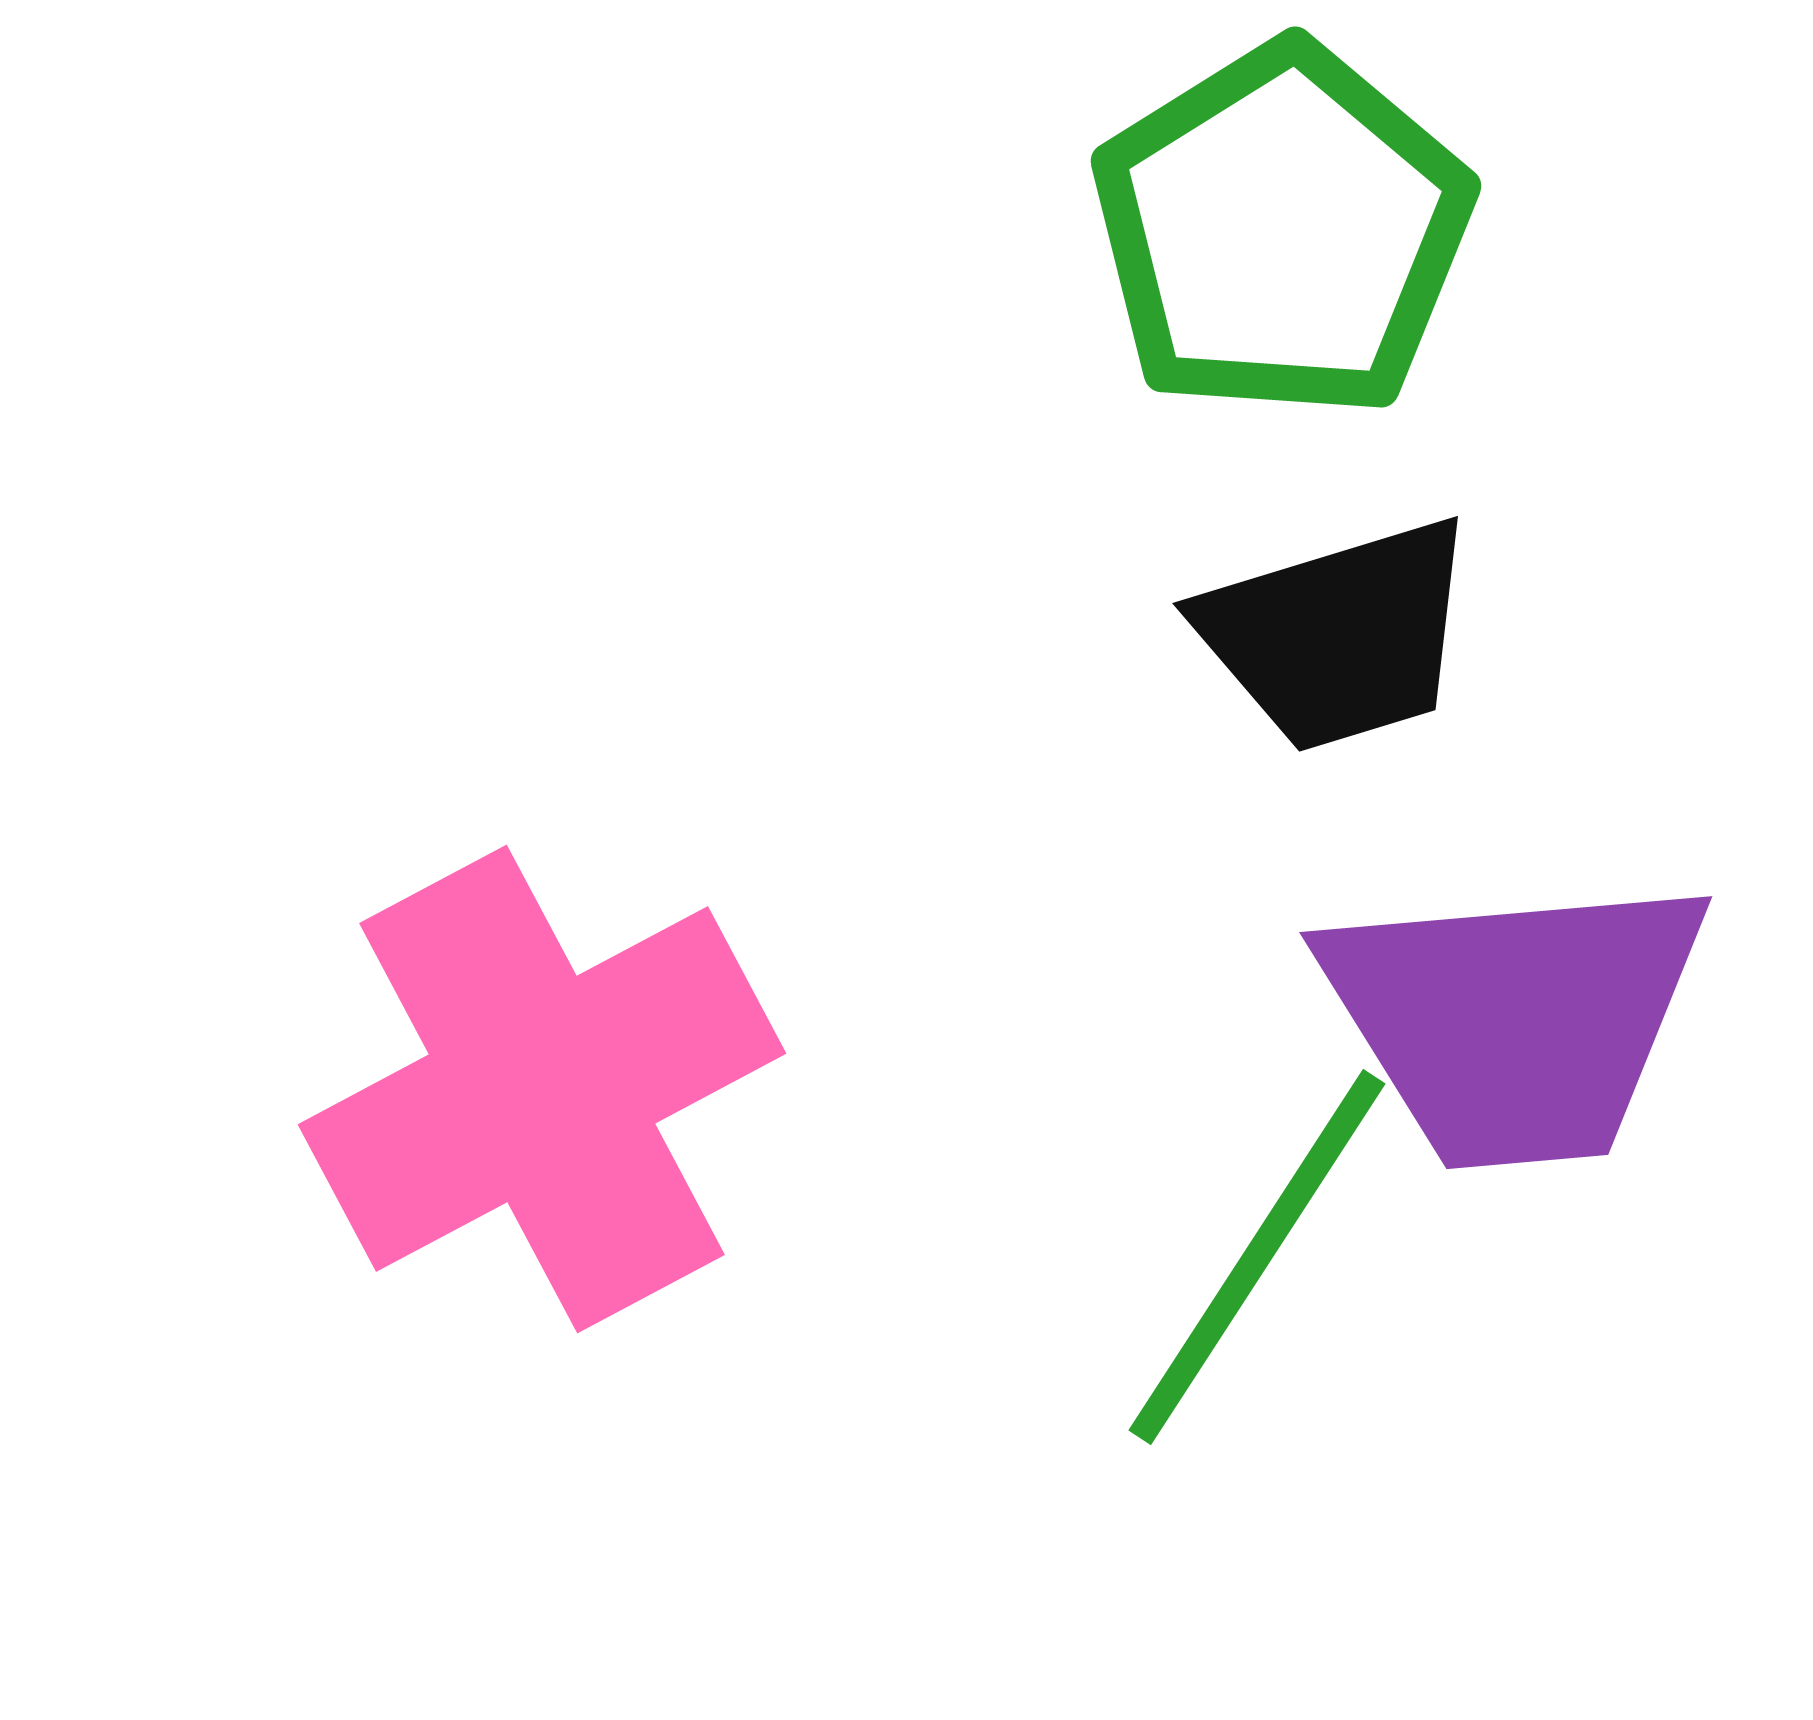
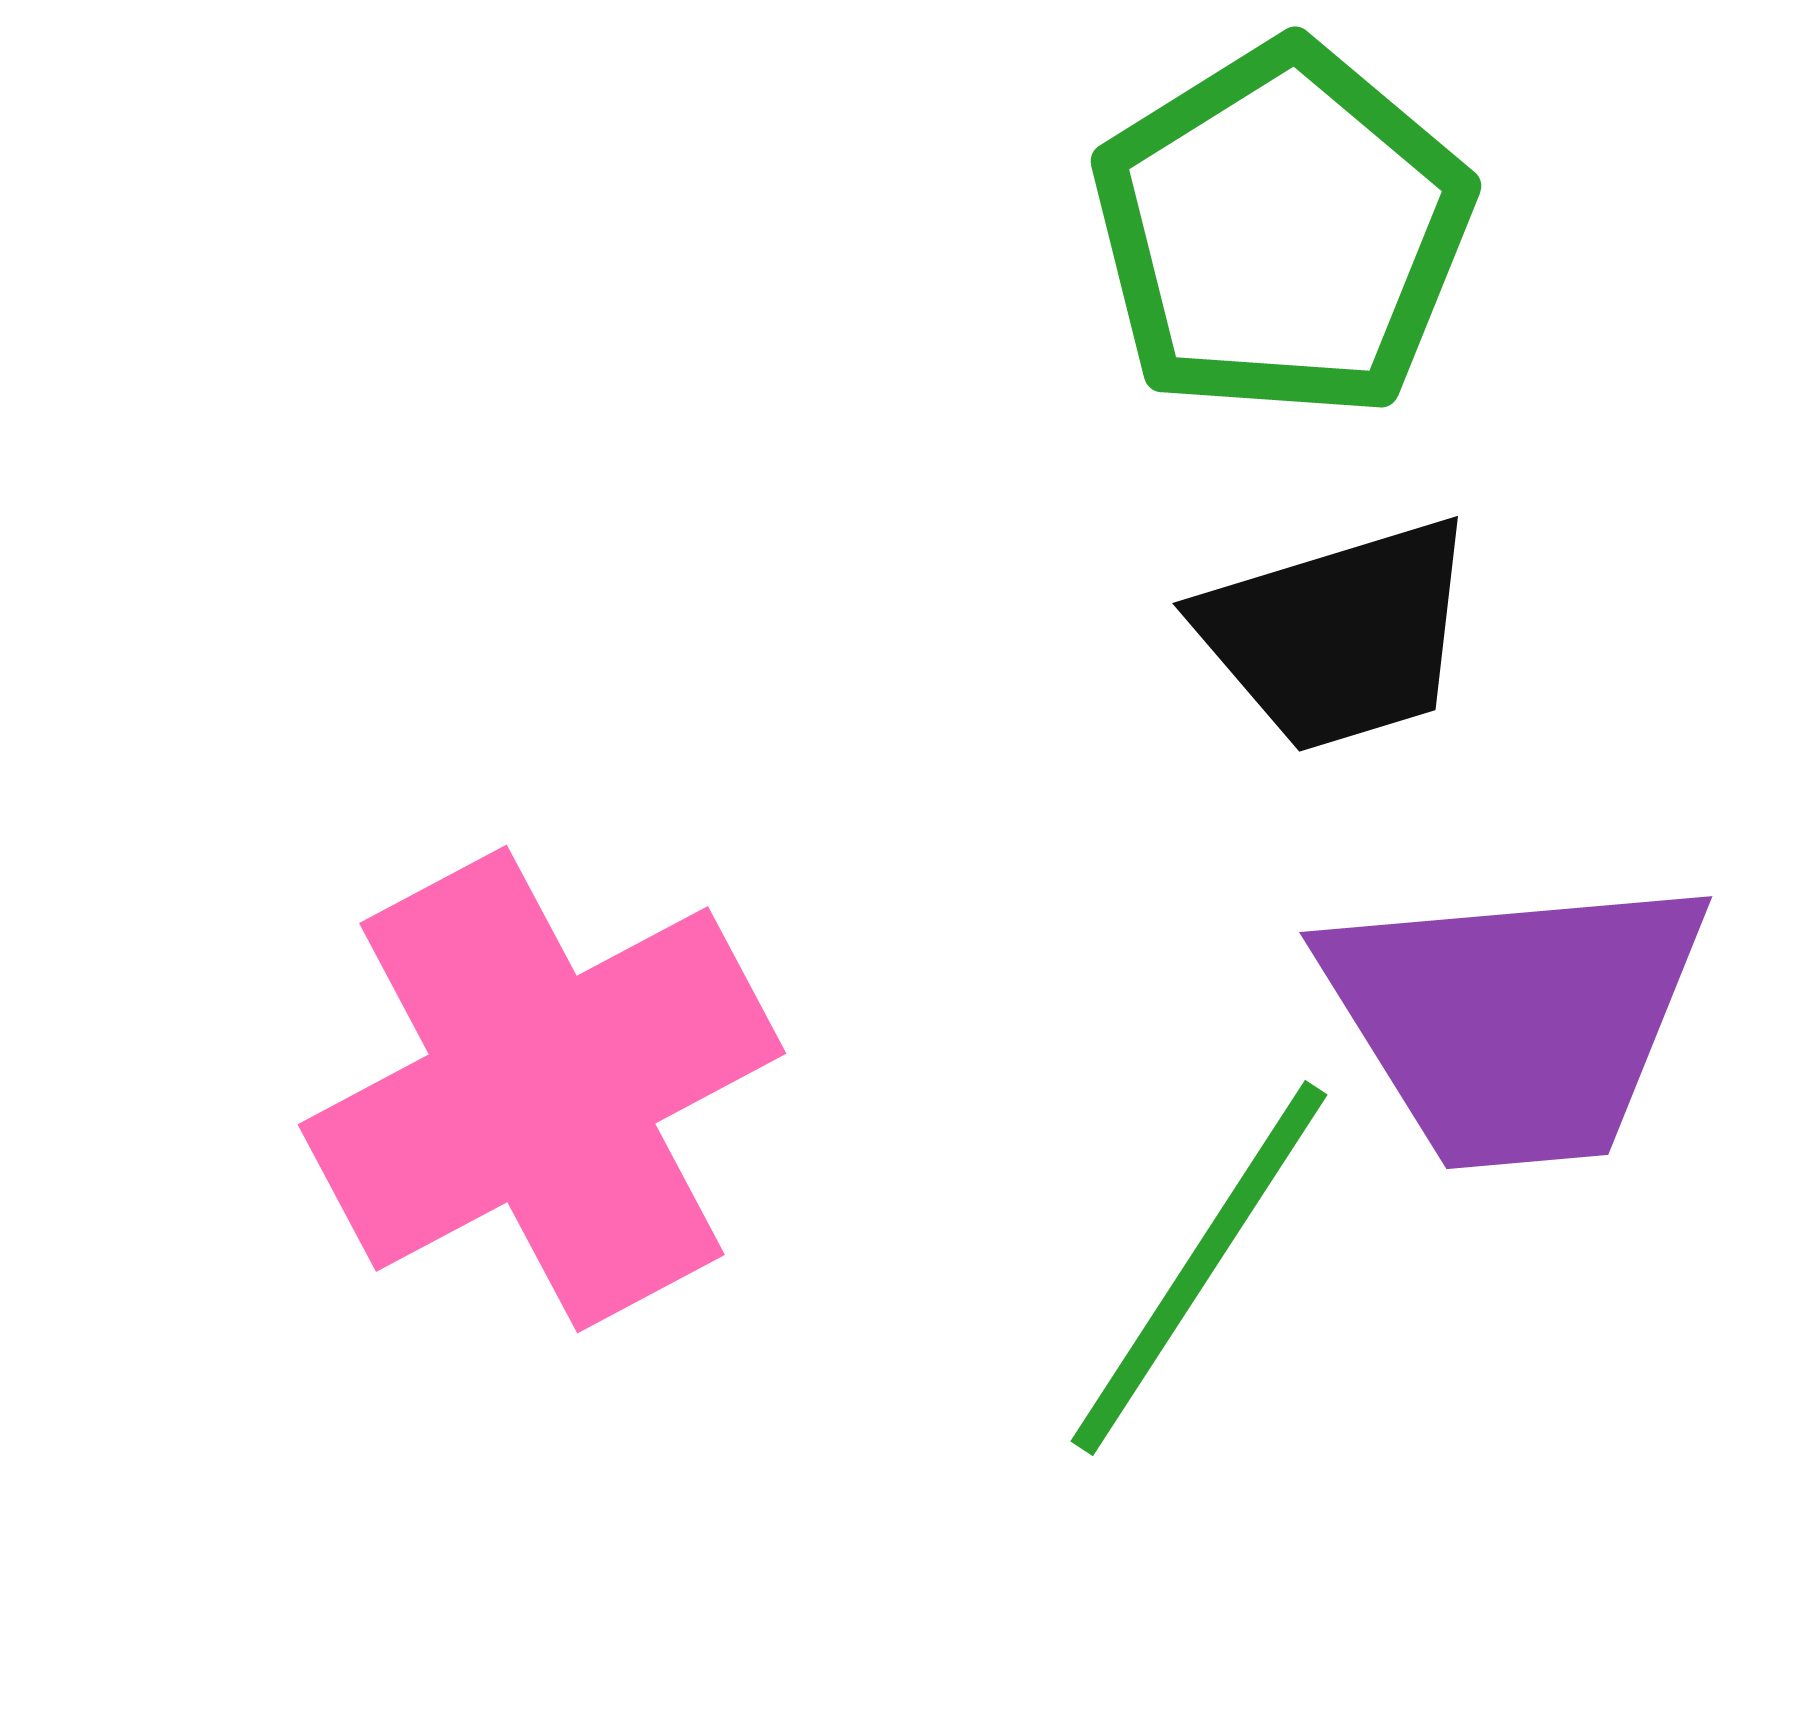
green line: moved 58 px left, 11 px down
